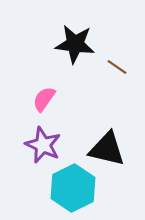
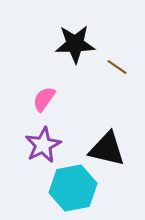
black star: rotated 9 degrees counterclockwise
purple star: rotated 21 degrees clockwise
cyan hexagon: rotated 15 degrees clockwise
